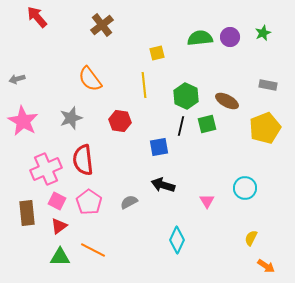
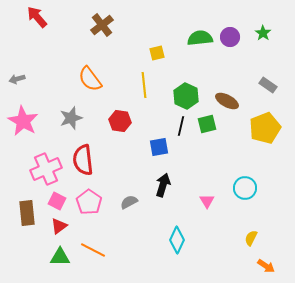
green star: rotated 14 degrees counterclockwise
gray rectangle: rotated 24 degrees clockwise
black arrow: rotated 90 degrees clockwise
